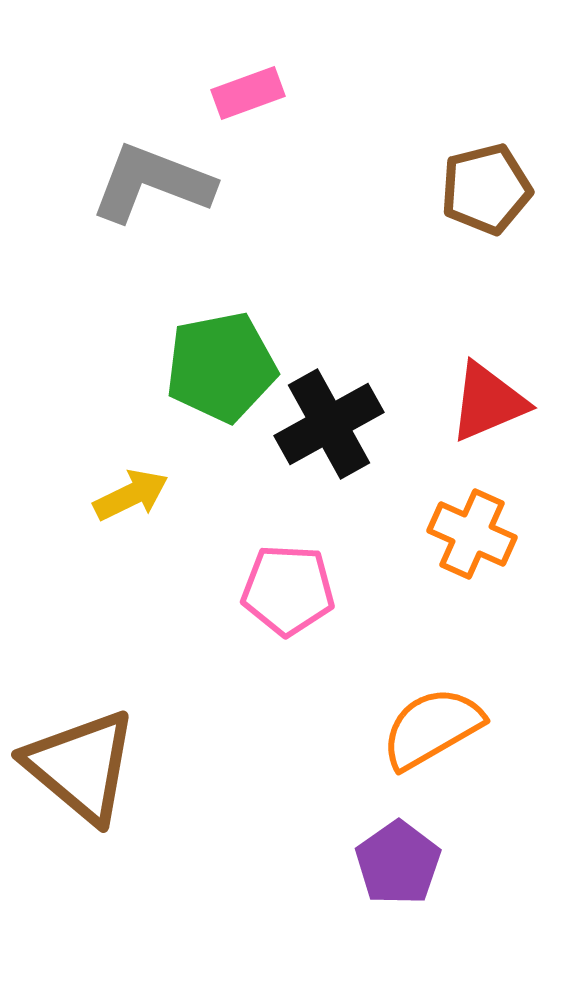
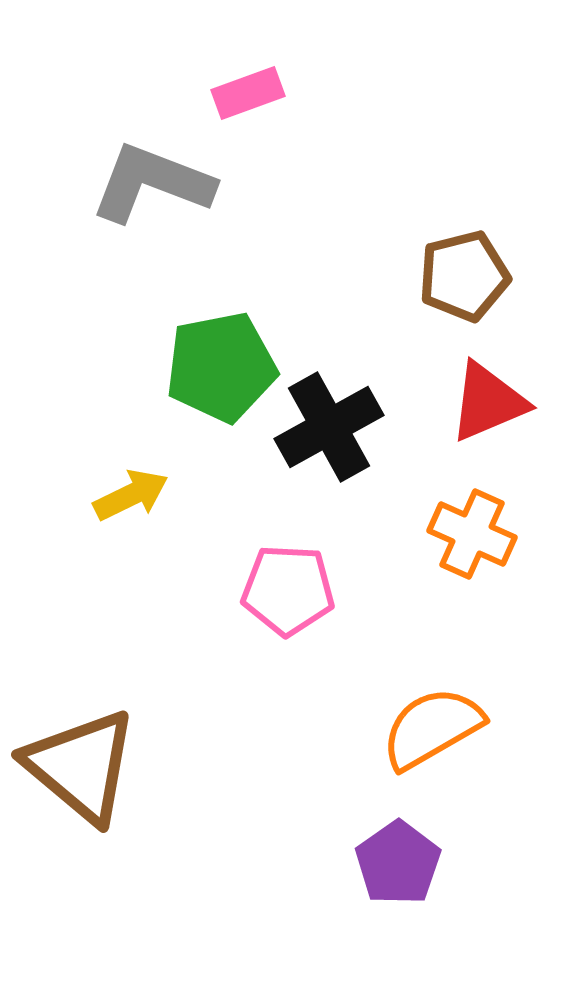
brown pentagon: moved 22 px left, 87 px down
black cross: moved 3 px down
